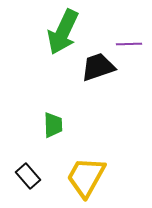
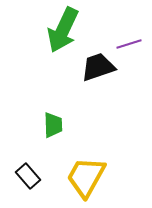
green arrow: moved 2 px up
purple line: rotated 15 degrees counterclockwise
